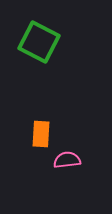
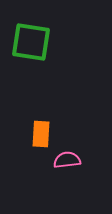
green square: moved 8 px left; rotated 18 degrees counterclockwise
